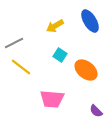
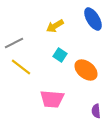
blue ellipse: moved 3 px right, 2 px up
purple semicircle: rotated 40 degrees clockwise
